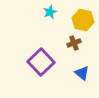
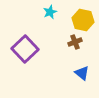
brown cross: moved 1 px right, 1 px up
purple square: moved 16 px left, 13 px up
